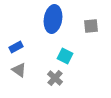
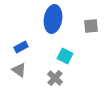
blue rectangle: moved 5 px right
